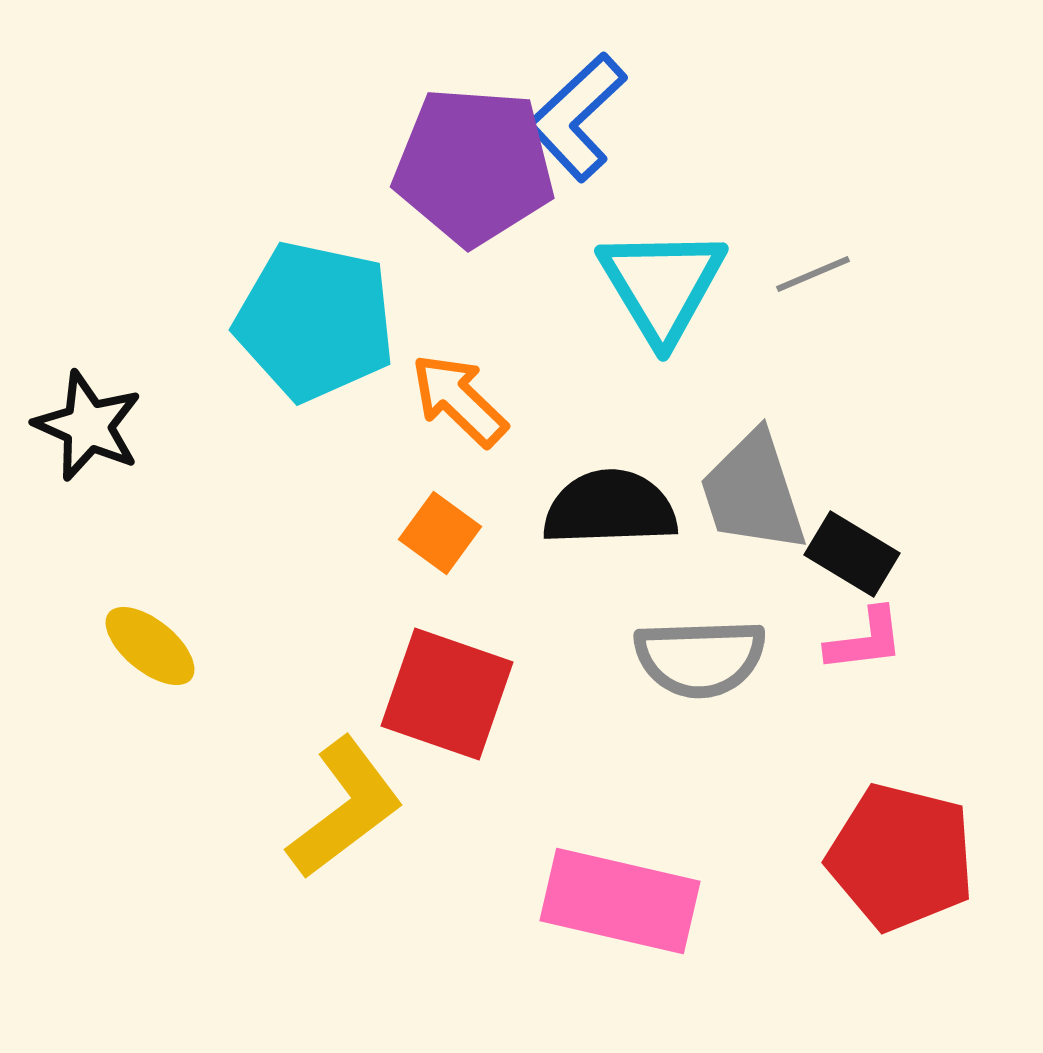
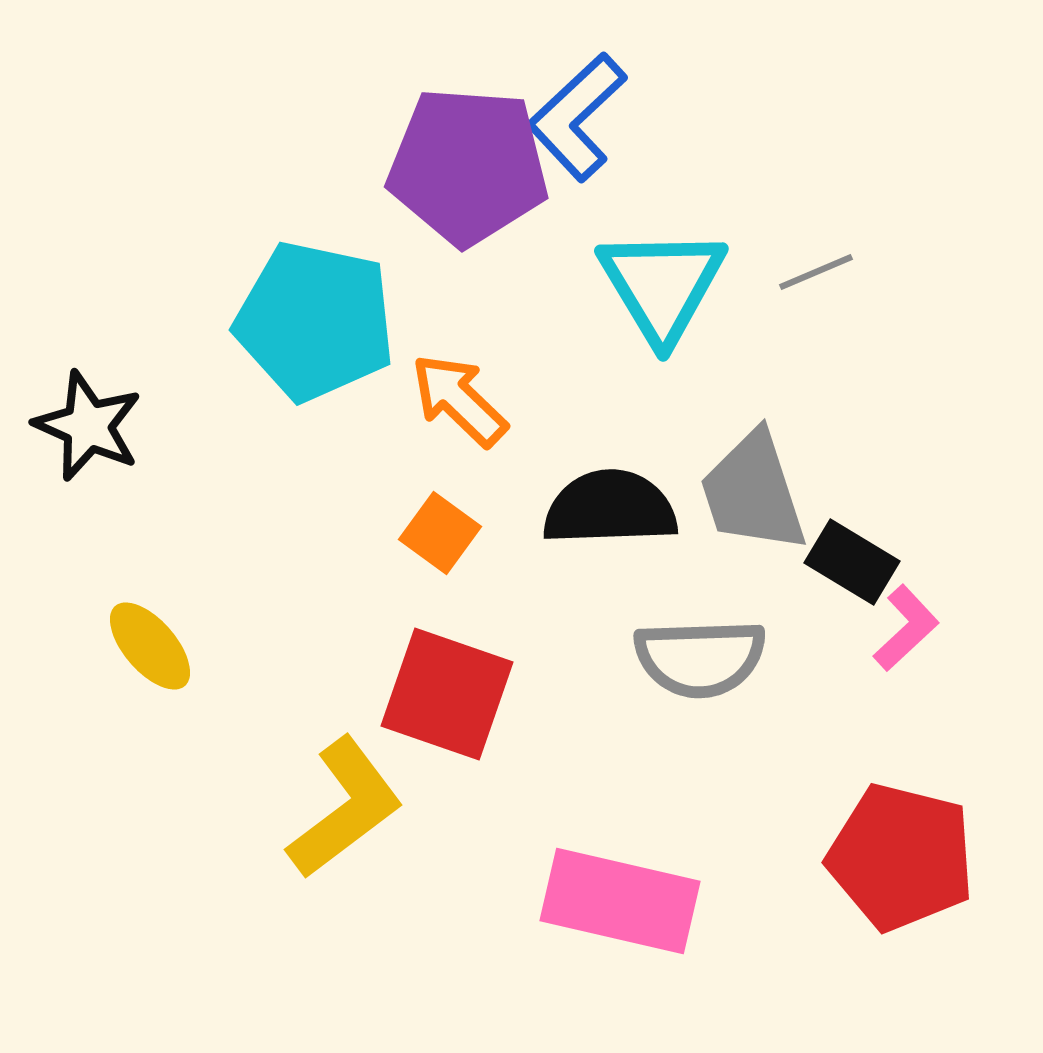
purple pentagon: moved 6 px left
gray line: moved 3 px right, 2 px up
black rectangle: moved 8 px down
pink L-shape: moved 41 px right, 12 px up; rotated 36 degrees counterclockwise
yellow ellipse: rotated 10 degrees clockwise
